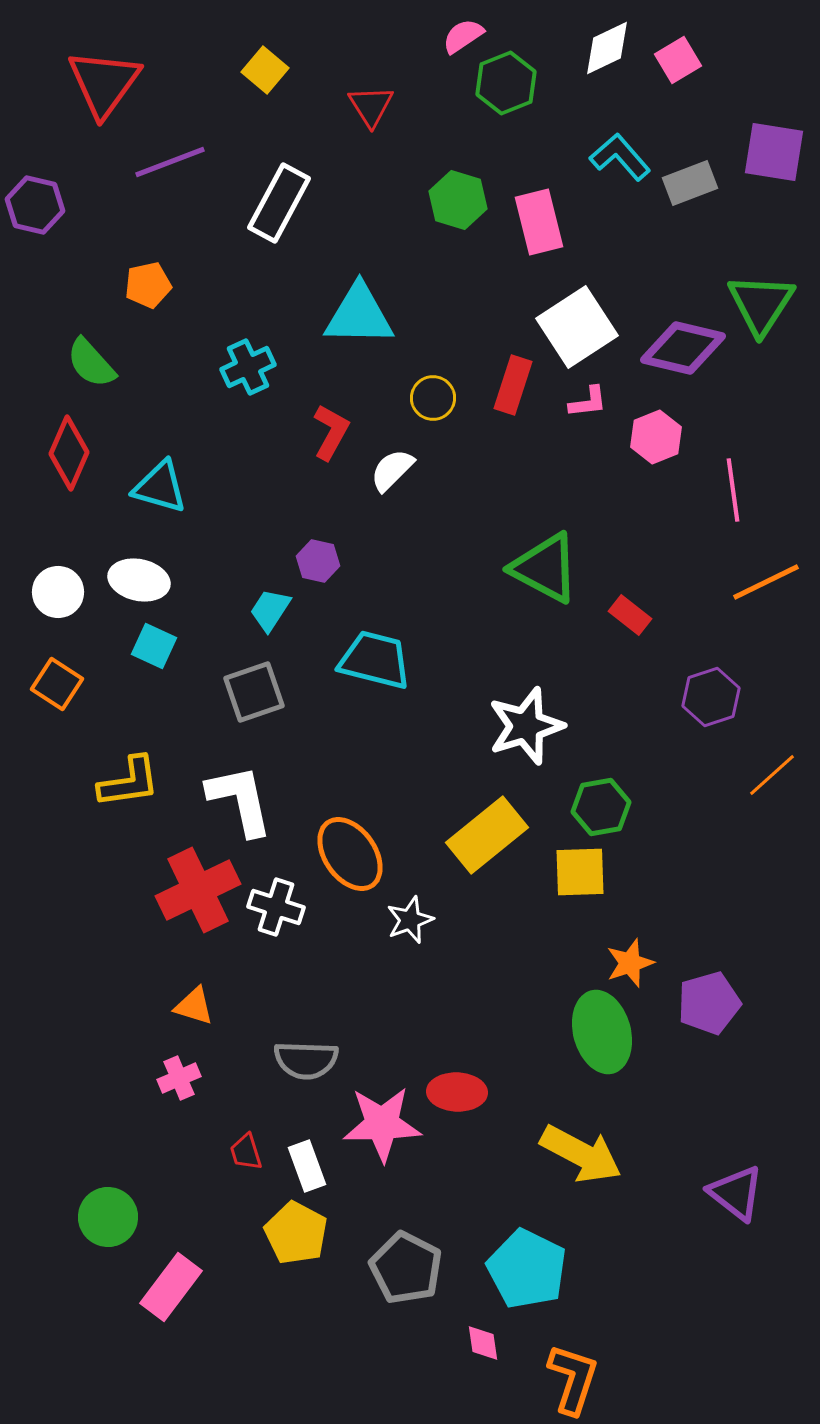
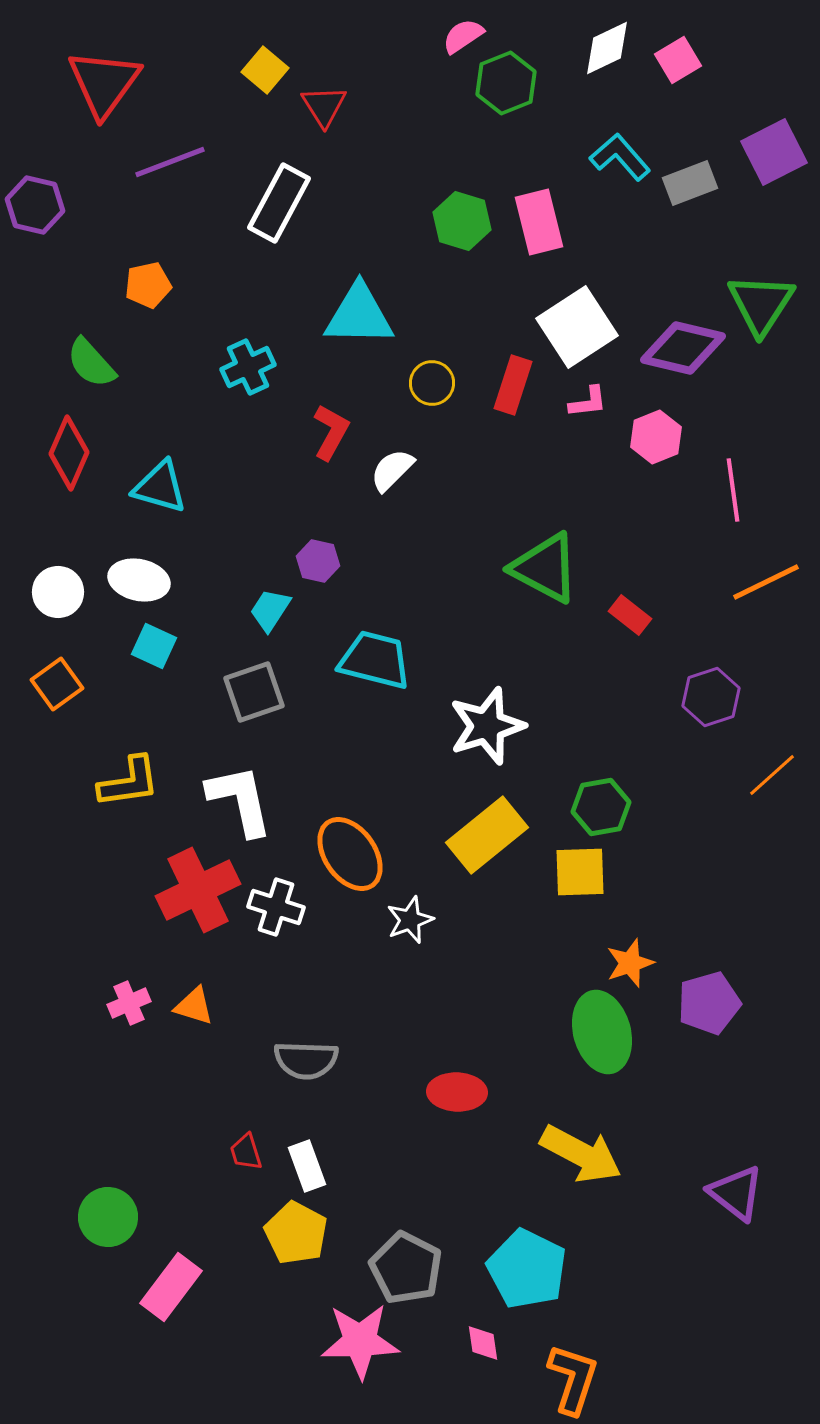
red triangle at (371, 106): moved 47 px left
purple square at (774, 152): rotated 36 degrees counterclockwise
green hexagon at (458, 200): moved 4 px right, 21 px down
yellow circle at (433, 398): moved 1 px left, 15 px up
orange square at (57, 684): rotated 21 degrees clockwise
white star at (526, 726): moved 39 px left
pink cross at (179, 1078): moved 50 px left, 75 px up
pink star at (382, 1124): moved 22 px left, 217 px down
